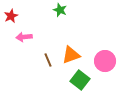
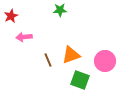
green star: rotated 24 degrees counterclockwise
green square: rotated 18 degrees counterclockwise
